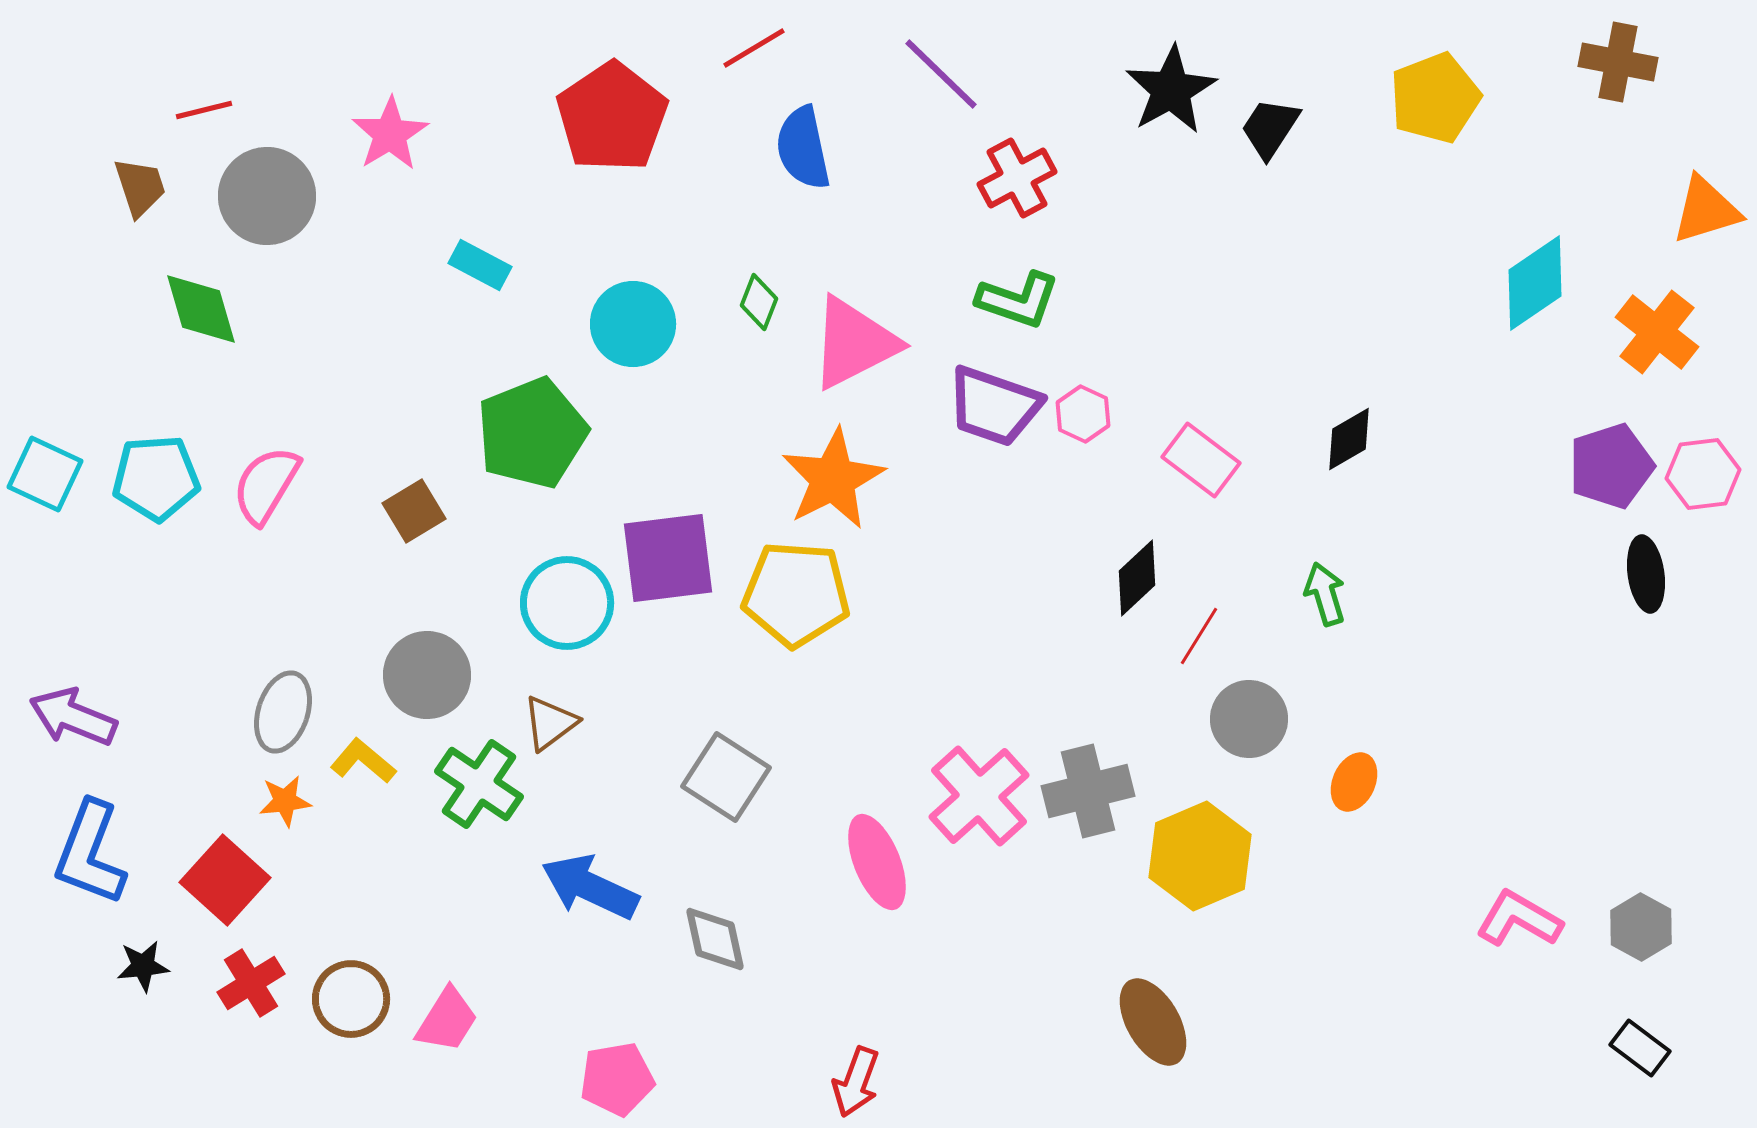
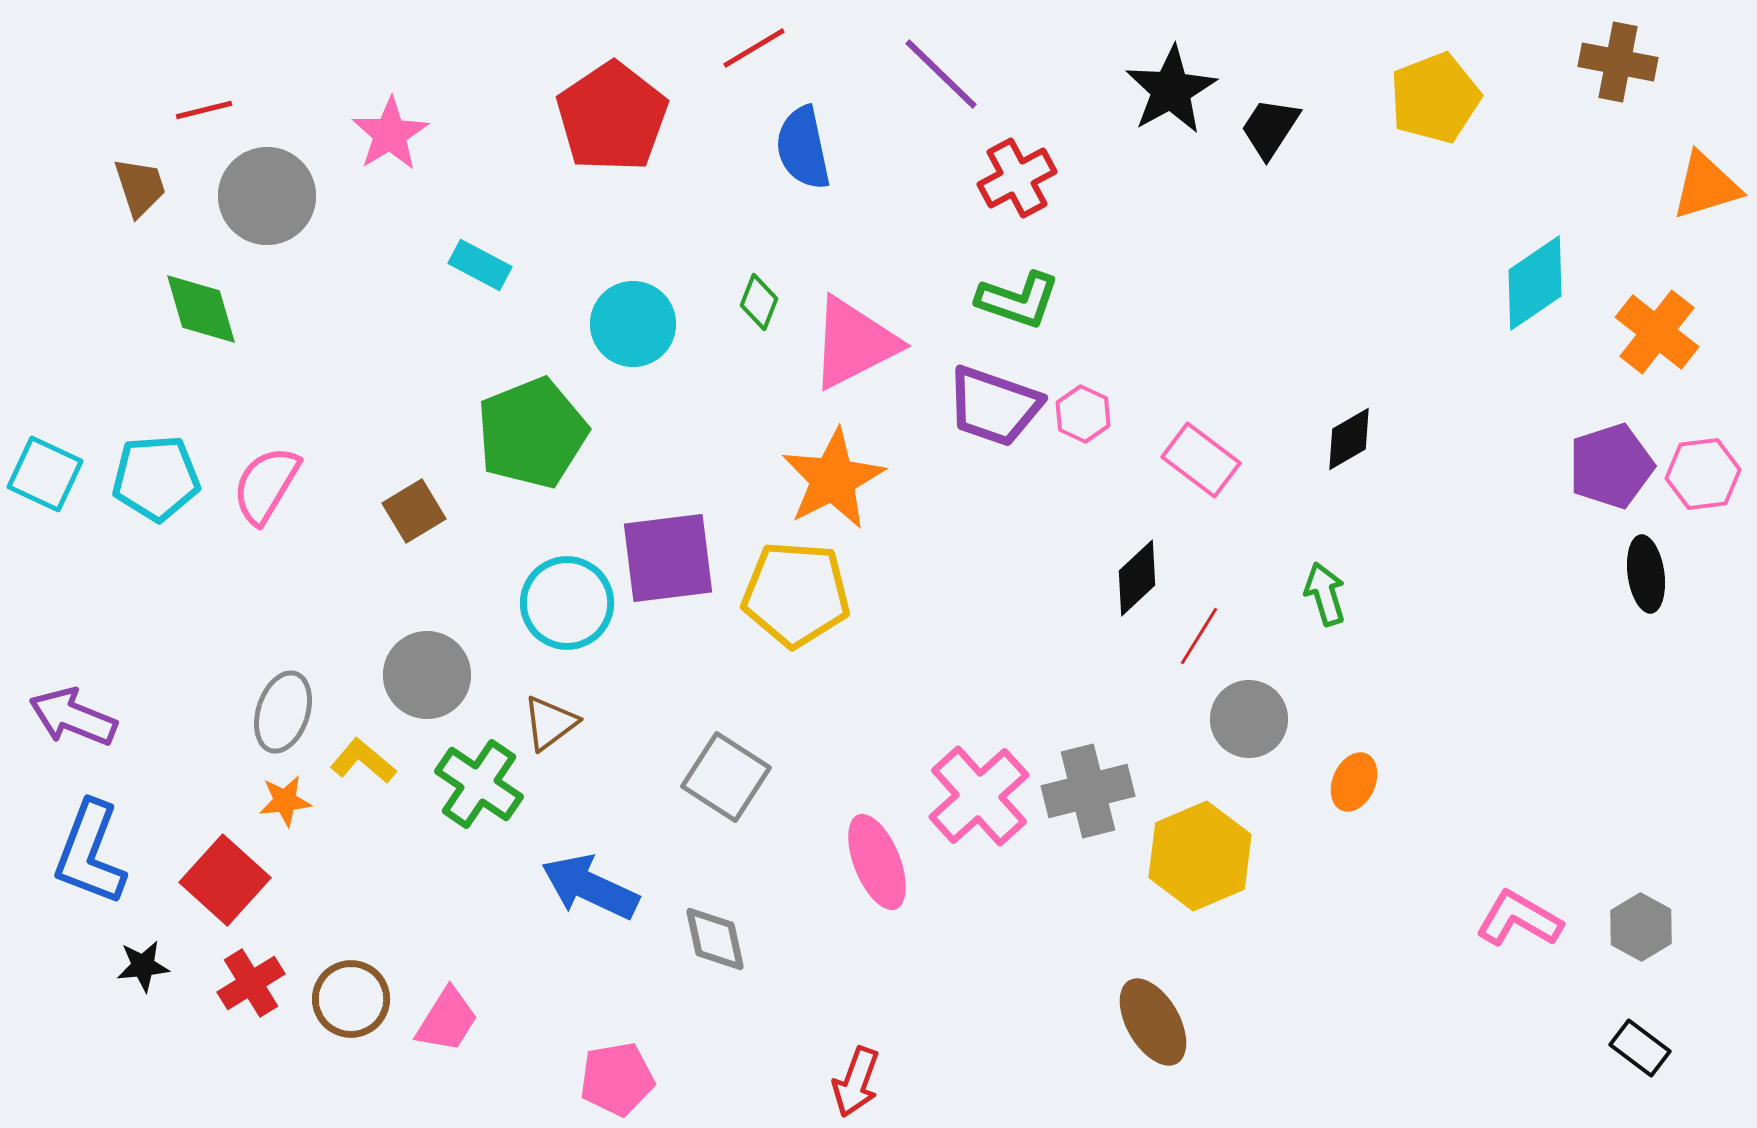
orange triangle at (1706, 210): moved 24 px up
